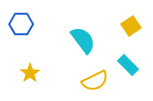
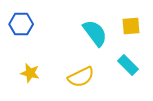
yellow square: rotated 30 degrees clockwise
cyan semicircle: moved 12 px right, 7 px up
yellow star: rotated 24 degrees counterclockwise
yellow semicircle: moved 14 px left, 4 px up
